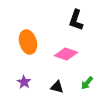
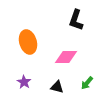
pink diamond: moved 3 px down; rotated 20 degrees counterclockwise
